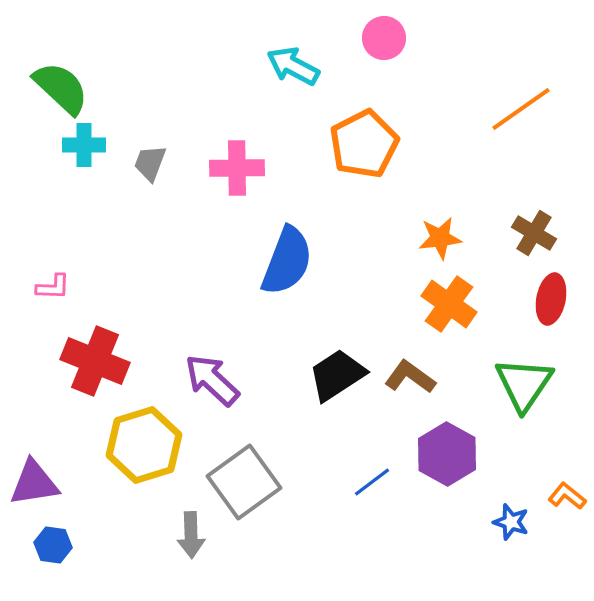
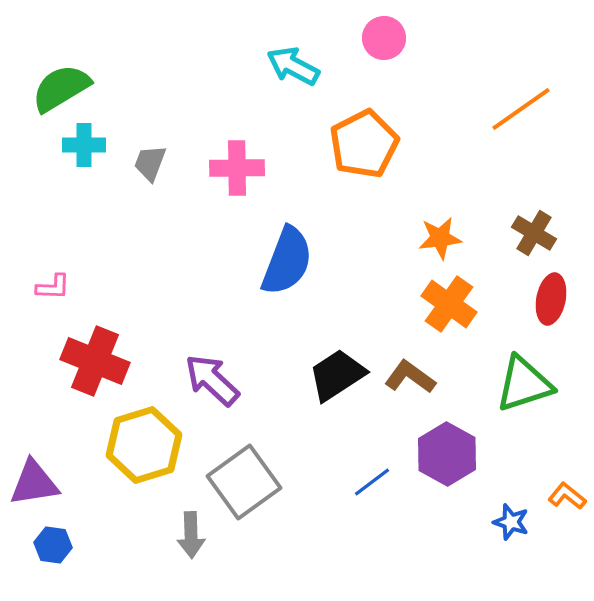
green semicircle: rotated 74 degrees counterclockwise
green triangle: rotated 38 degrees clockwise
